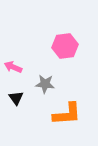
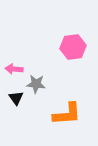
pink hexagon: moved 8 px right, 1 px down
pink arrow: moved 1 px right, 2 px down; rotated 18 degrees counterclockwise
gray star: moved 9 px left
